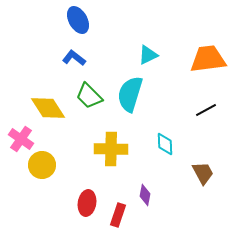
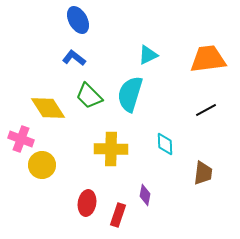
pink cross: rotated 15 degrees counterclockwise
brown trapezoid: rotated 35 degrees clockwise
